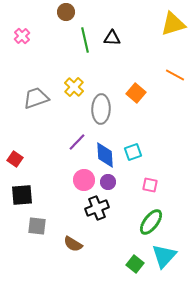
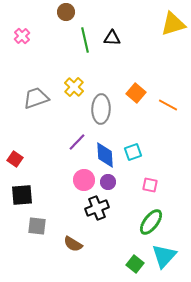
orange line: moved 7 px left, 30 px down
